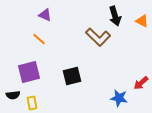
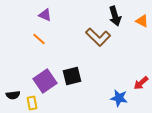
purple square: moved 16 px right, 9 px down; rotated 20 degrees counterclockwise
